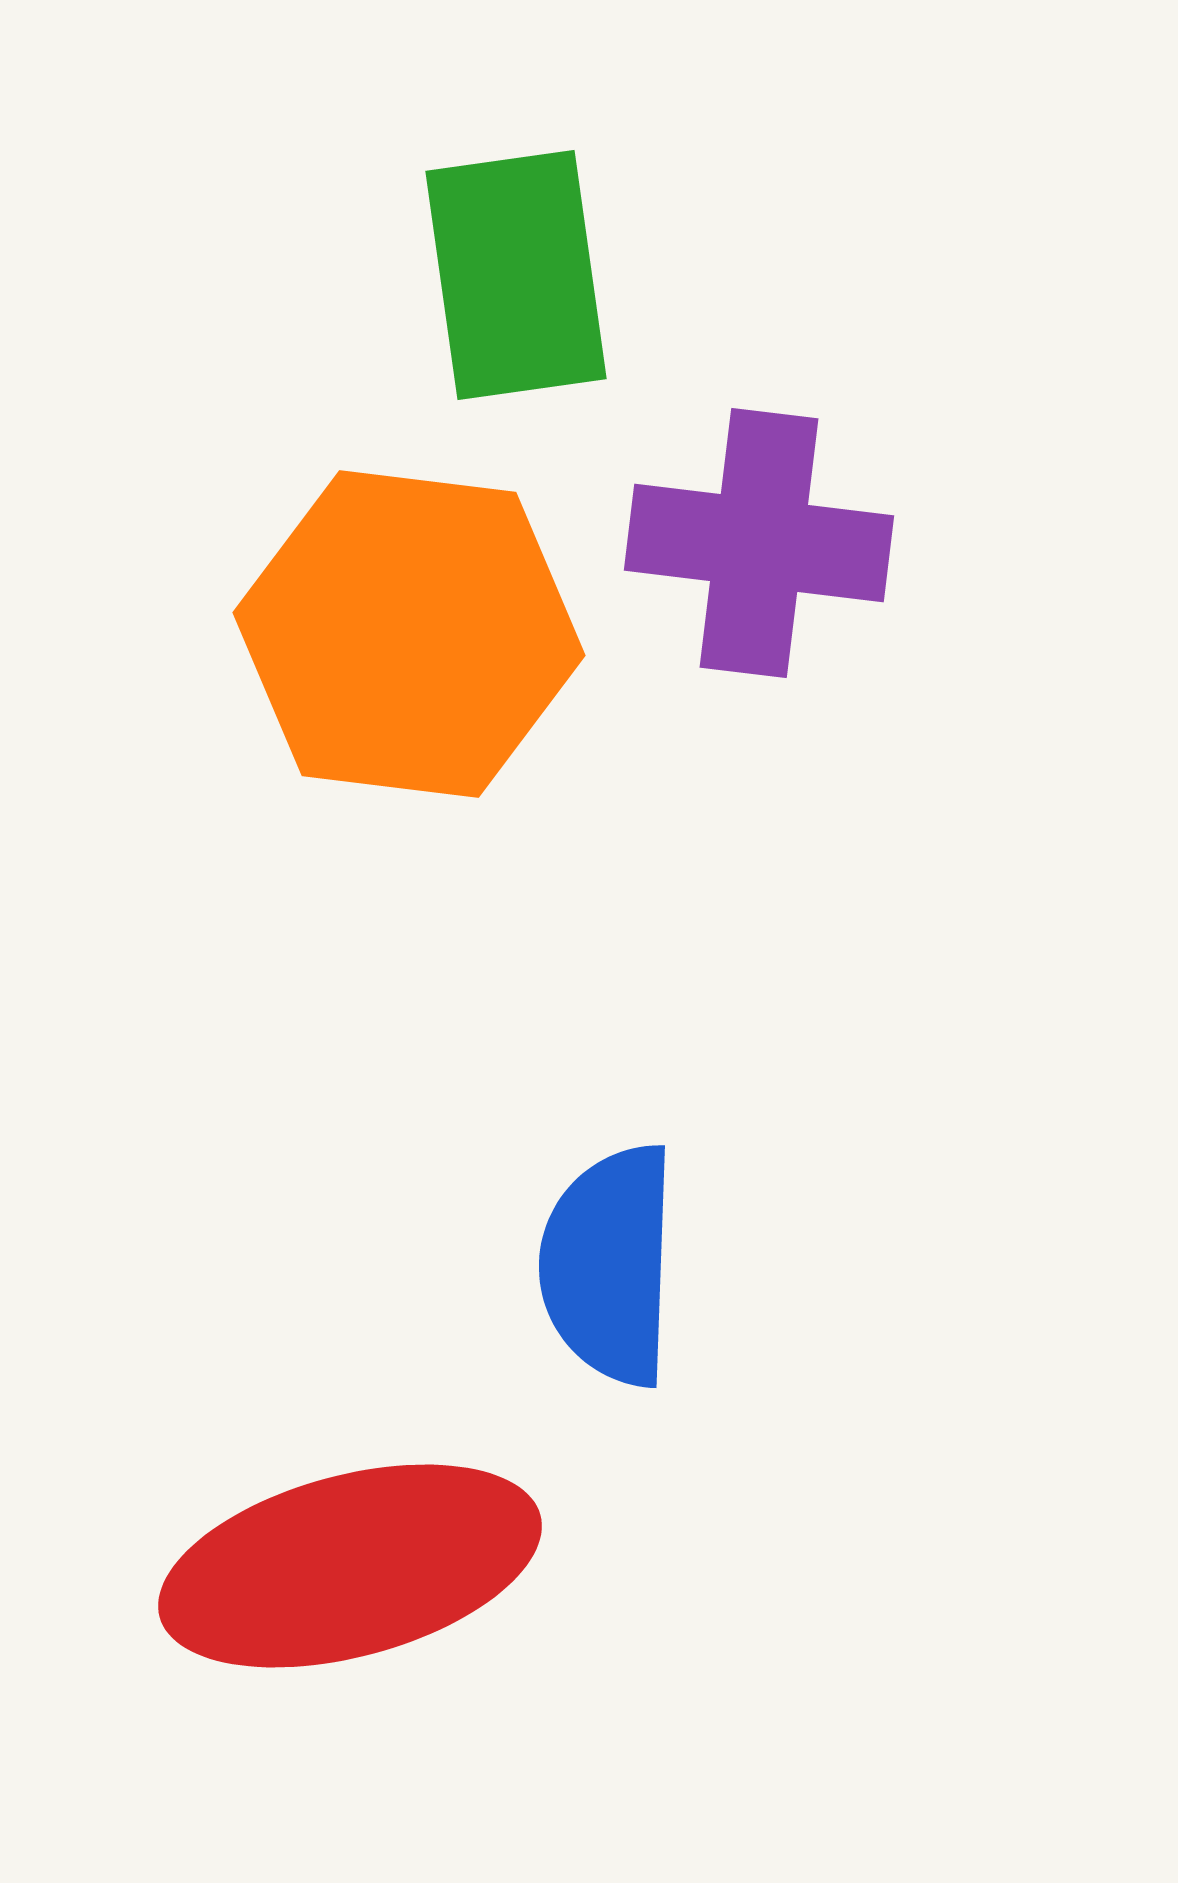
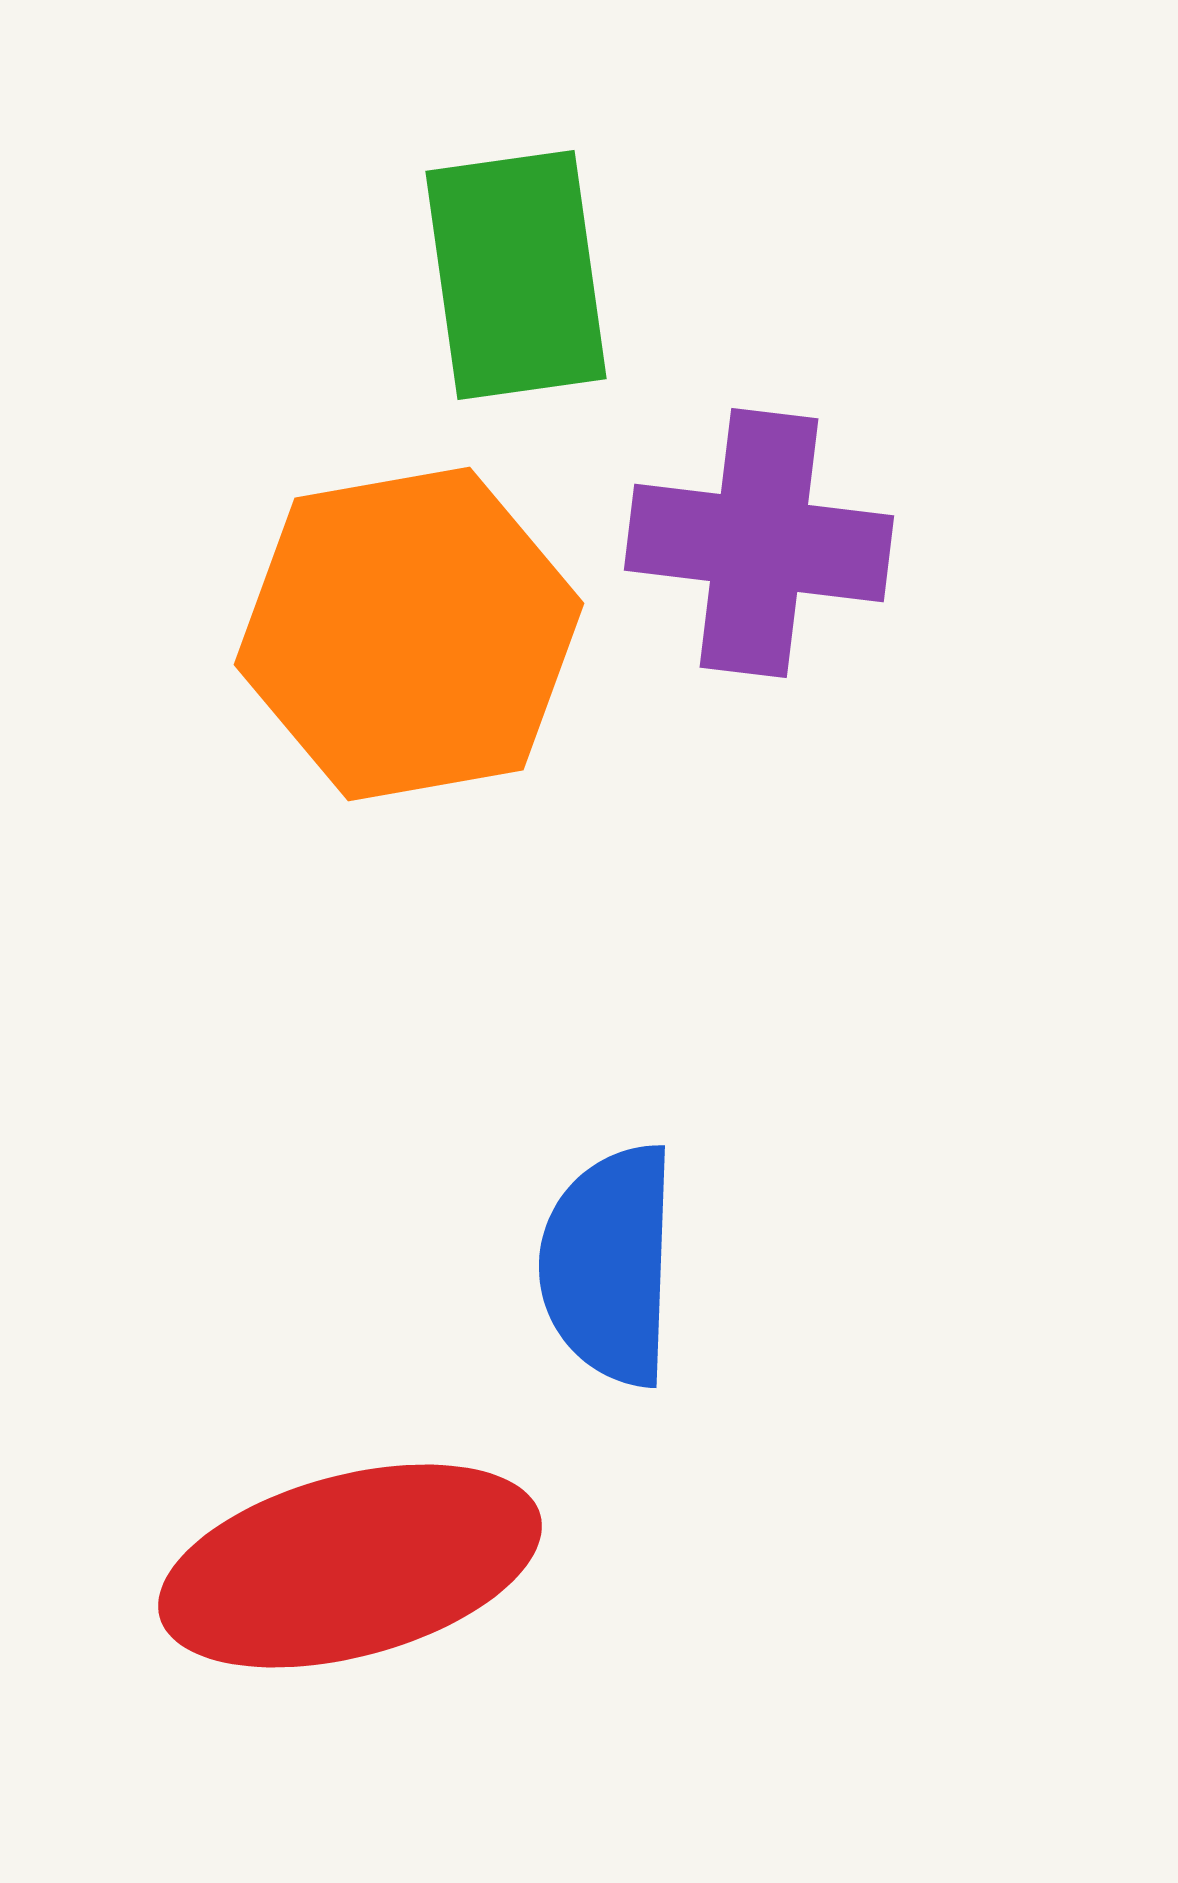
orange hexagon: rotated 17 degrees counterclockwise
